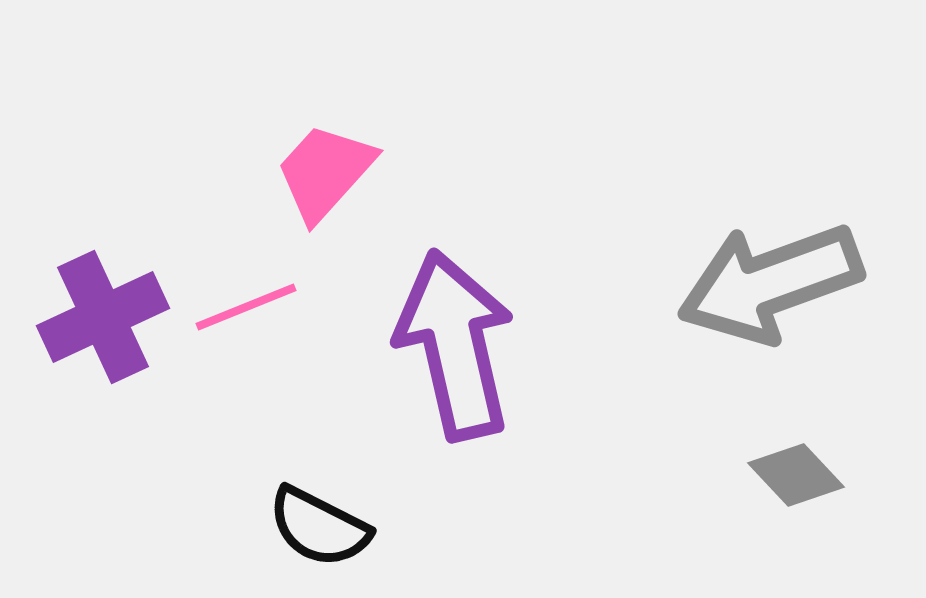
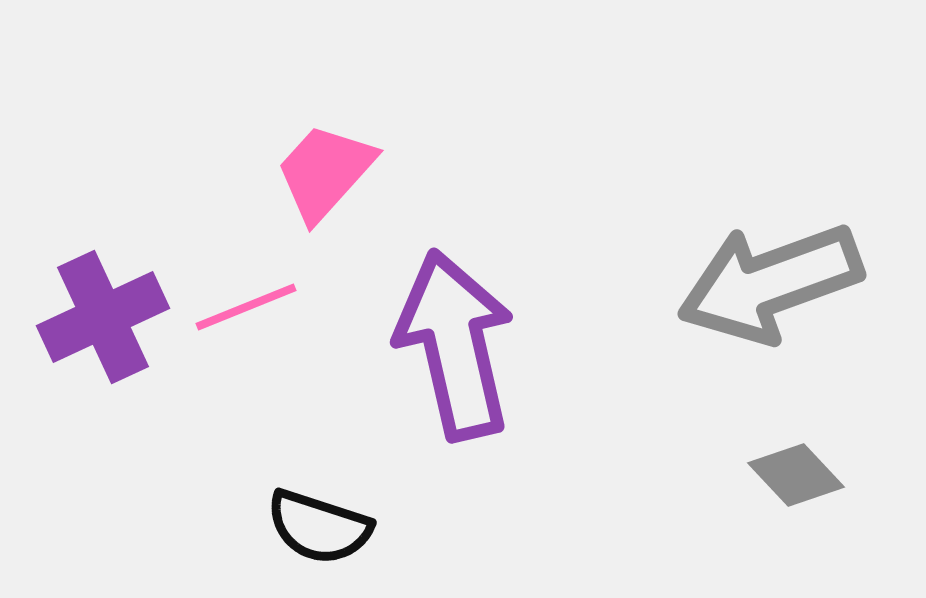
black semicircle: rotated 9 degrees counterclockwise
